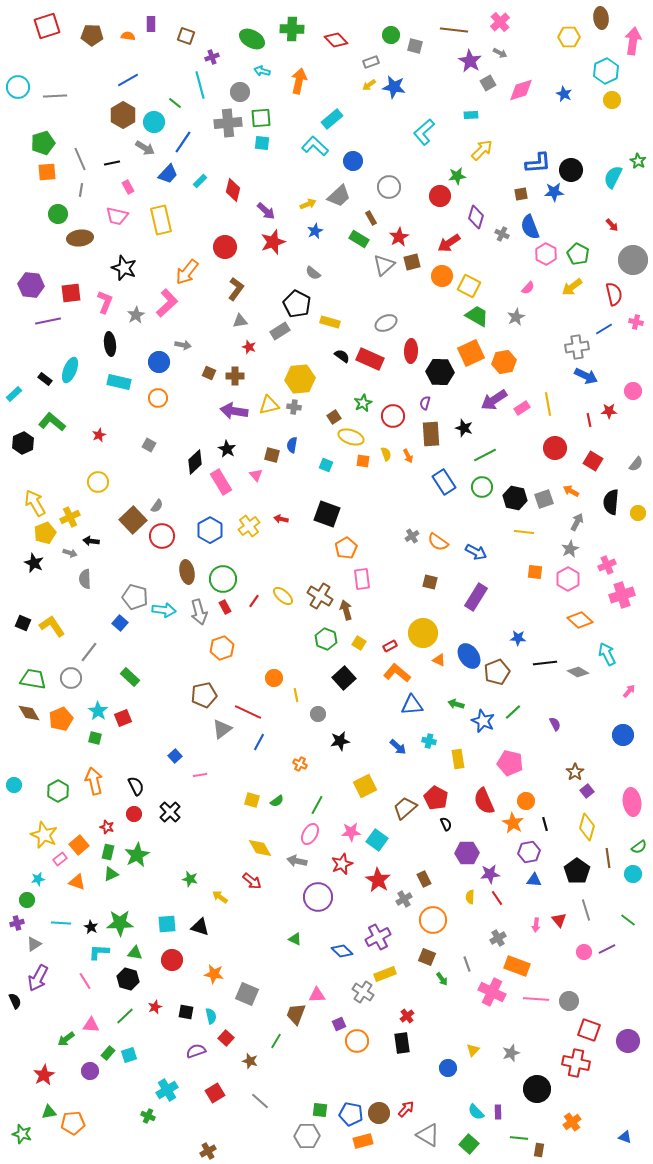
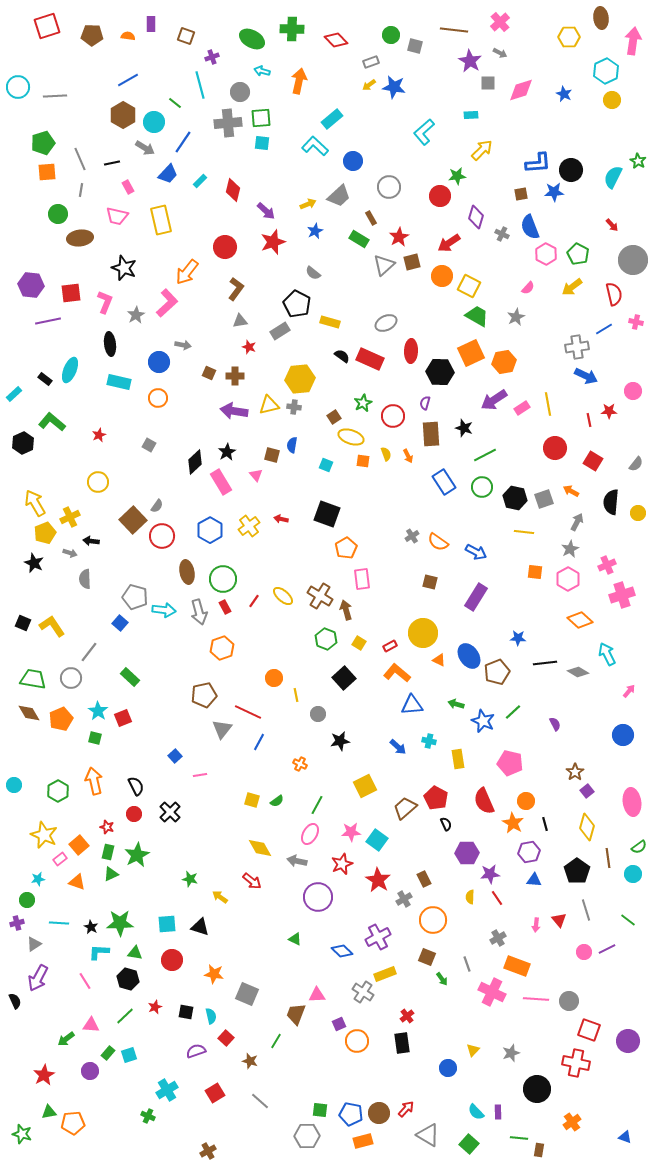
gray square at (488, 83): rotated 28 degrees clockwise
black star at (227, 449): moved 3 px down; rotated 12 degrees clockwise
gray triangle at (222, 729): rotated 15 degrees counterclockwise
cyan line at (61, 923): moved 2 px left
